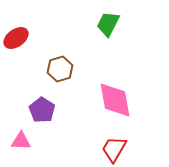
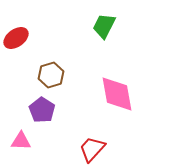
green trapezoid: moved 4 px left, 2 px down
brown hexagon: moved 9 px left, 6 px down
pink diamond: moved 2 px right, 6 px up
red trapezoid: moved 22 px left; rotated 12 degrees clockwise
